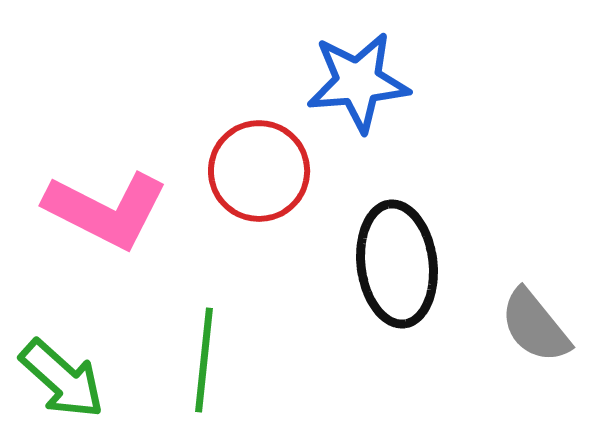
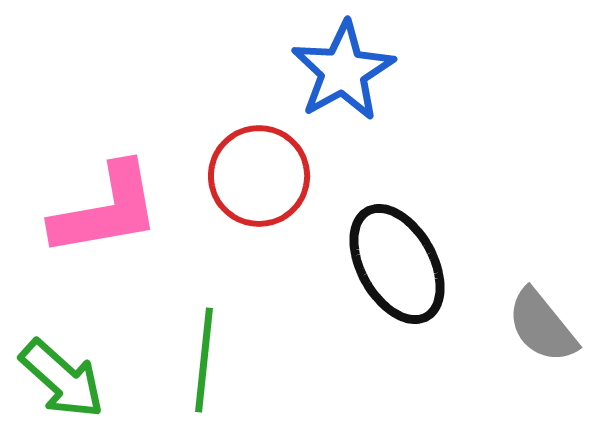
blue star: moved 15 px left, 11 px up; rotated 24 degrees counterclockwise
red circle: moved 5 px down
pink L-shape: rotated 37 degrees counterclockwise
black ellipse: rotated 22 degrees counterclockwise
gray semicircle: moved 7 px right
